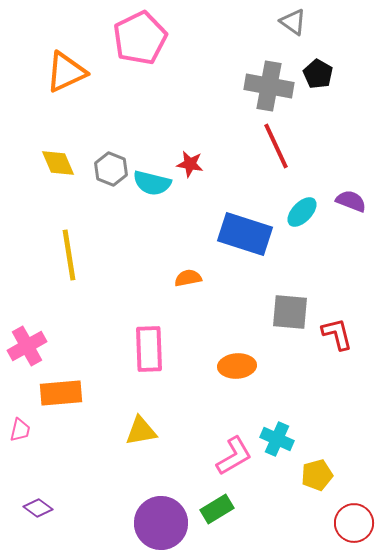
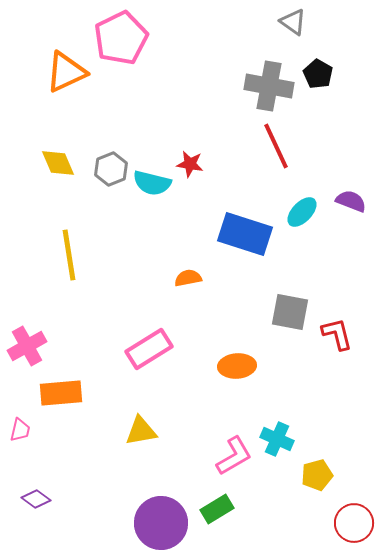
pink pentagon: moved 19 px left
gray hexagon: rotated 16 degrees clockwise
gray square: rotated 6 degrees clockwise
pink rectangle: rotated 60 degrees clockwise
purple diamond: moved 2 px left, 9 px up
